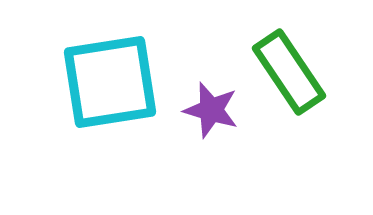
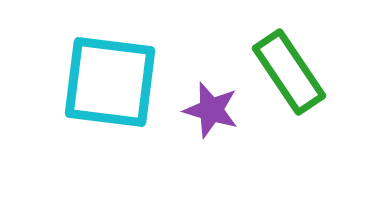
cyan square: rotated 16 degrees clockwise
